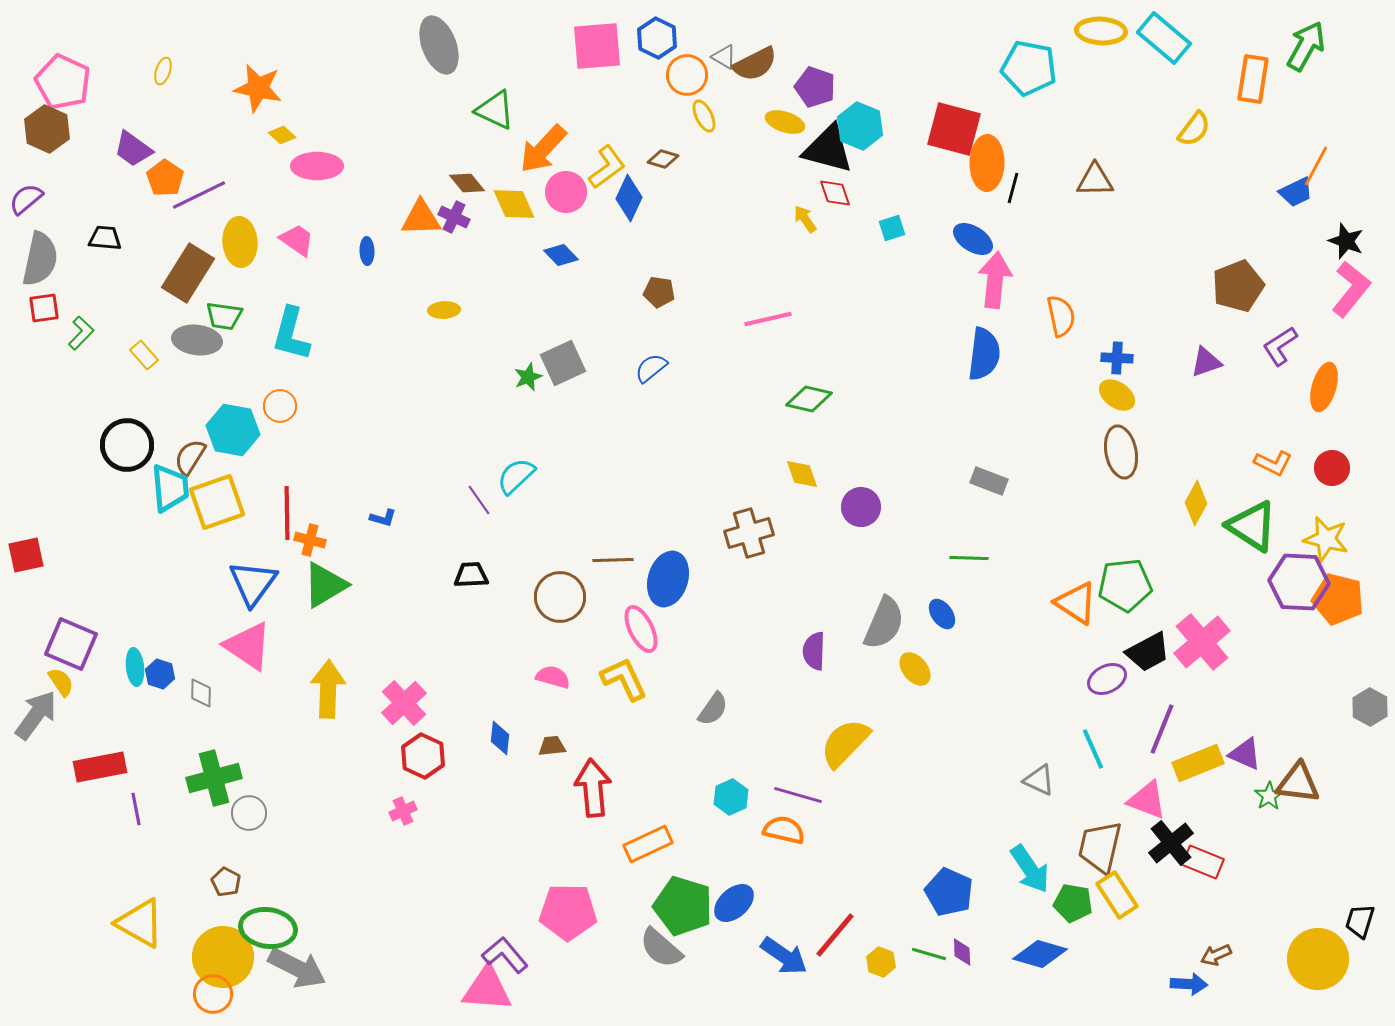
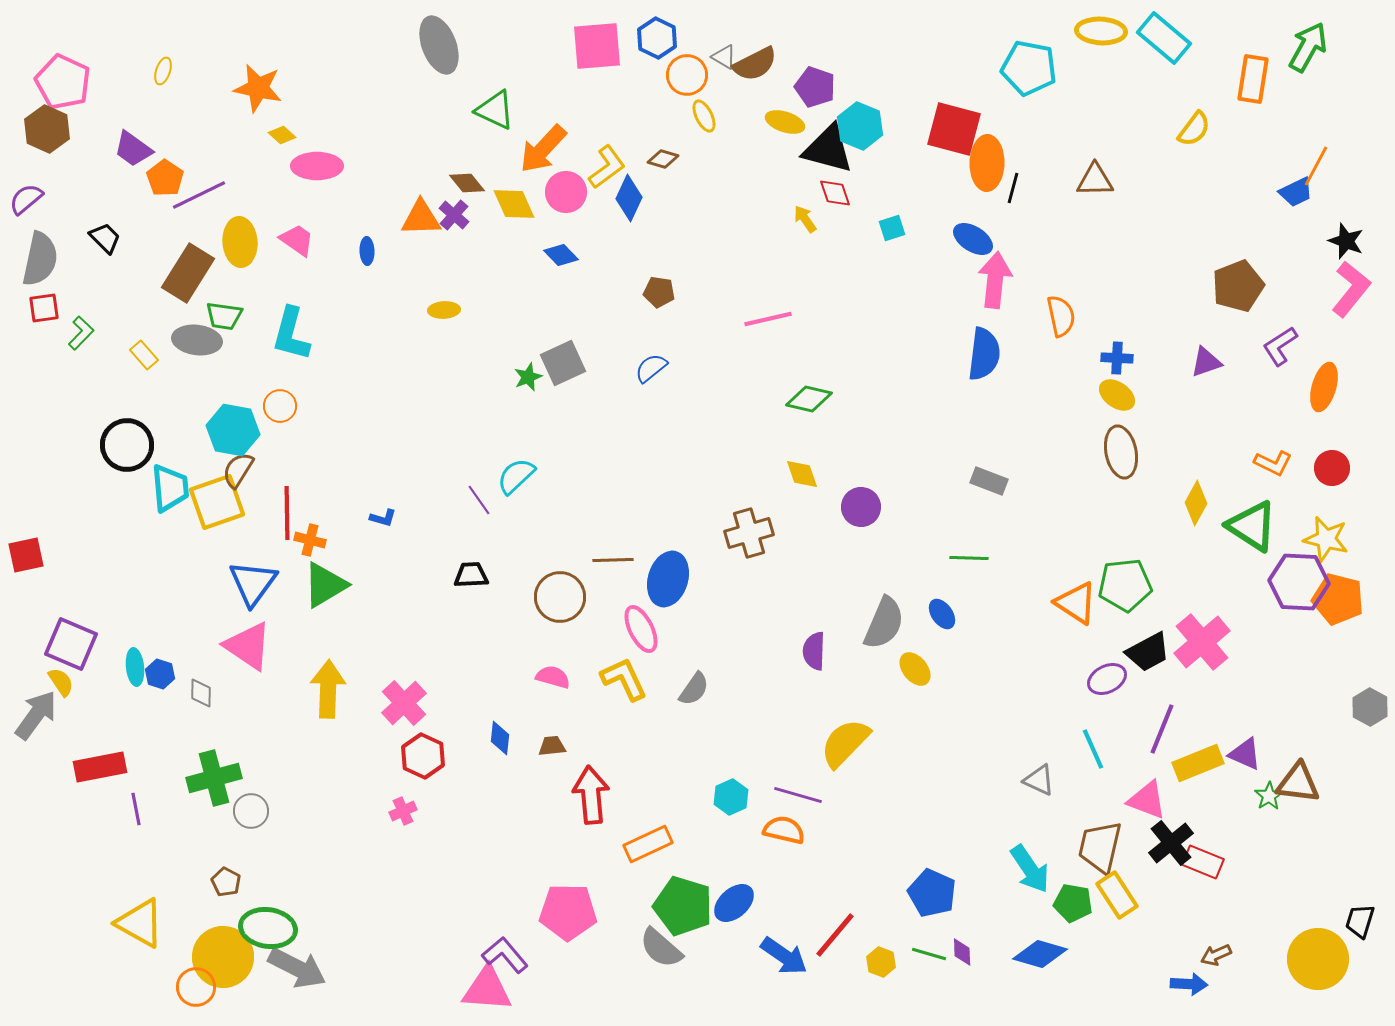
green arrow at (1306, 46): moved 2 px right, 1 px down
purple cross at (454, 217): moved 2 px up; rotated 16 degrees clockwise
black trapezoid at (105, 238): rotated 40 degrees clockwise
brown semicircle at (190, 457): moved 48 px right, 13 px down
gray semicircle at (713, 709): moved 19 px left, 20 px up
red arrow at (593, 788): moved 2 px left, 7 px down
gray circle at (249, 813): moved 2 px right, 2 px up
blue pentagon at (949, 892): moved 17 px left, 1 px down
orange circle at (213, 994): moved 17 px left, 7 px up
